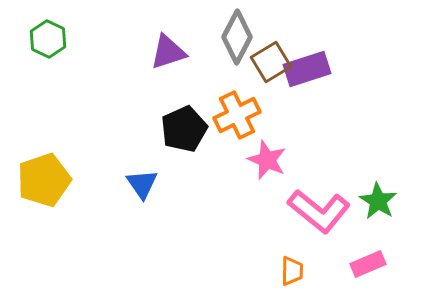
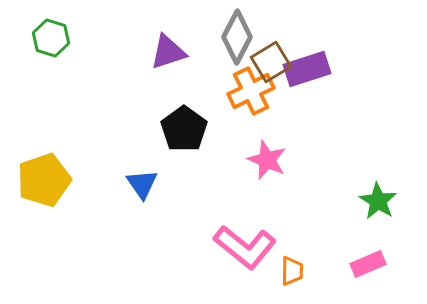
green hexagon: moved 3 px right, 1 px up; rotated 9 degrees counterclockwise
orange cross: moved 14 px right, 24 px up
black pentagon: rotated 12 degrees counterclockwise
pink L-shape: moved 74 px left, 36 px down
